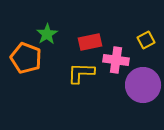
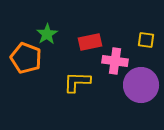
yellow square: rotated 36 degrees clockwise
pink cross: moved 1 px left, 1 px down
yellow L-shape: moved 4 px left, 9 px down
purple circle: moved 2 px left
